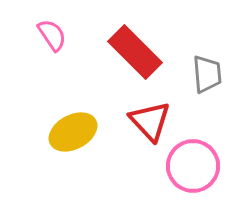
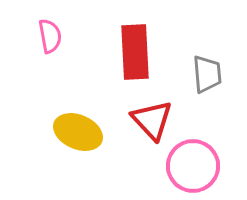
pink semicircle: moved 2 px left, 1 px down; rotated 24 degrees clockwise
red rectangle: rotated 42 degrees clockwise
red triangle: moved 2 px right, 1 px up
yellow ellipse: moved 5 px right; rotated 51 degrees clockwise
